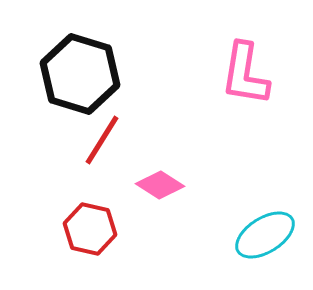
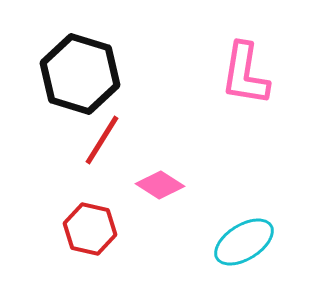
cyan ellipse: moved 21 px left, 7 px down
